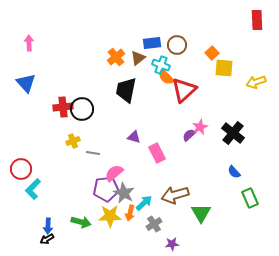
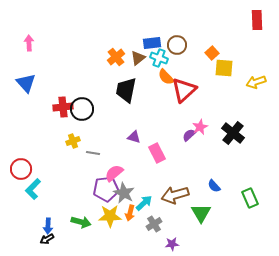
cyan cross: moved 2 px left, 7 px up
blue semicircle: moved 20 px left, 14 px down
